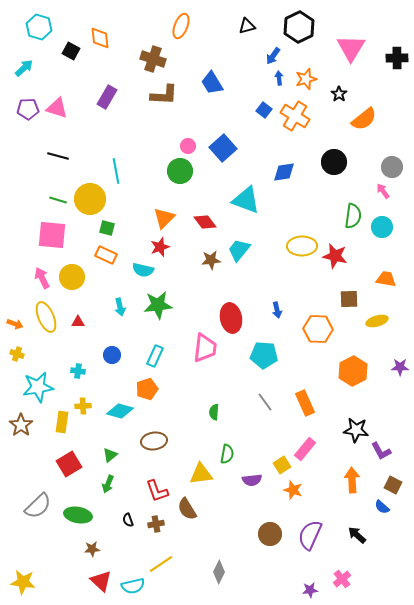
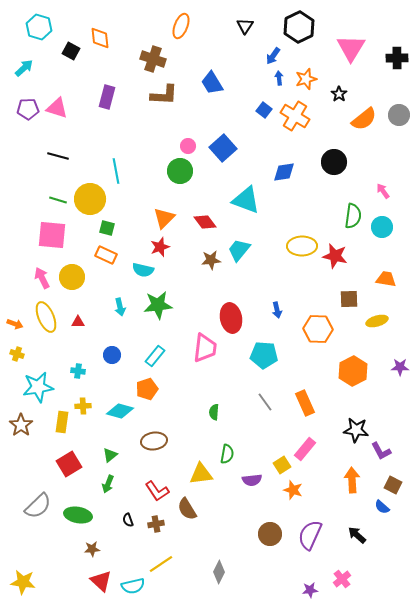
black triangle at (247, 26): moved 2 px left; rotated 42 degrees counterclockwise
purple rectangle at (107, 97): rotated 15 degrees counterclockwise
gray circle at (392, 167): moved 7 px right, 52 px up
cyan rectangle at (155, 356): rotated 15 degrees clockwise
red L-shape at (157, 491): rotated 15 degrees counterclockwise
